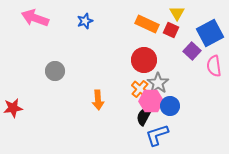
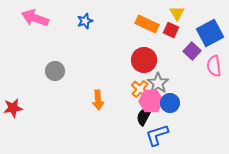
blue circle: moved 3 px up
